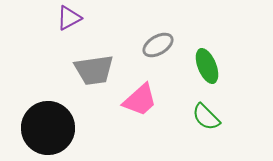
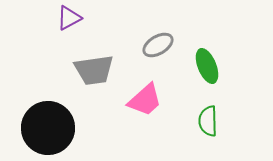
pink trapezoid: moved 5 px right
green semicircle: moved 2 px right, 4 px down; rotated 44 degrees clockwise
